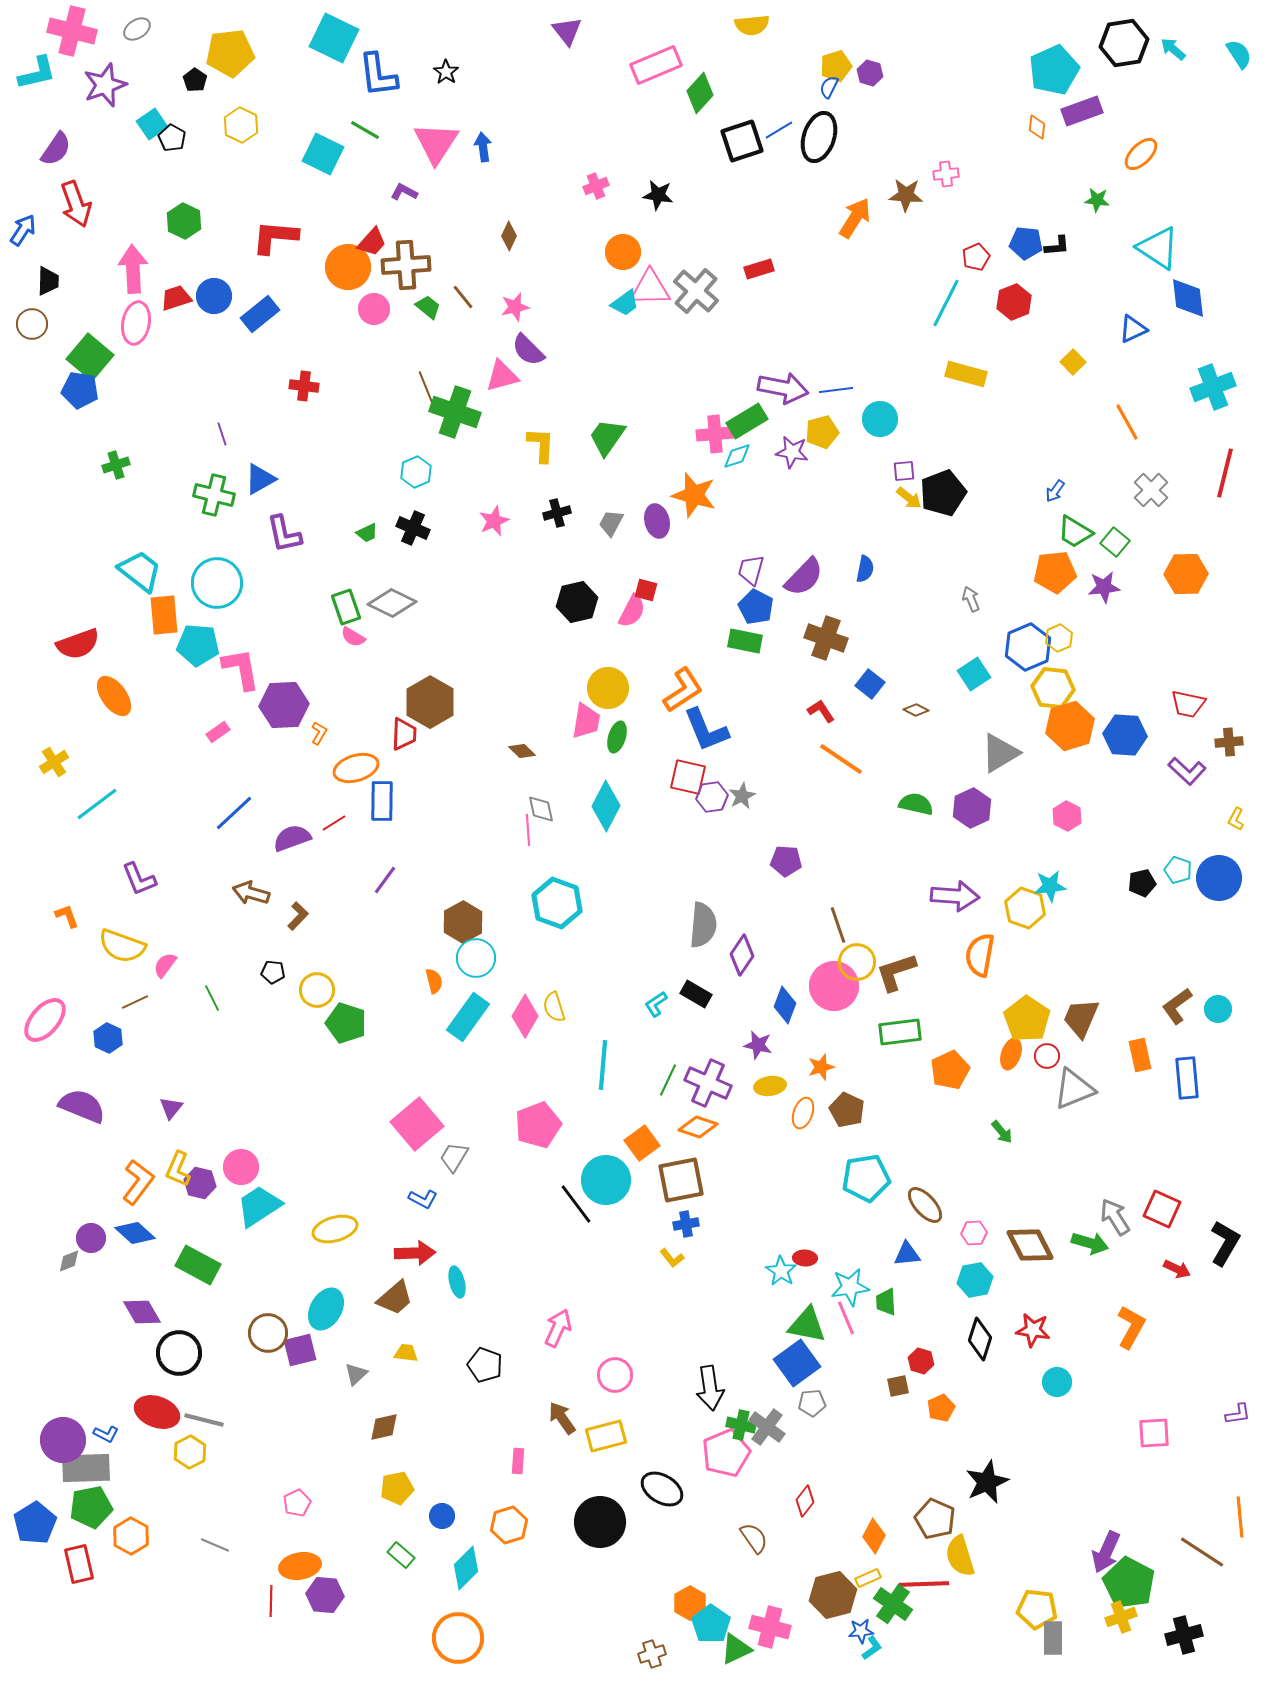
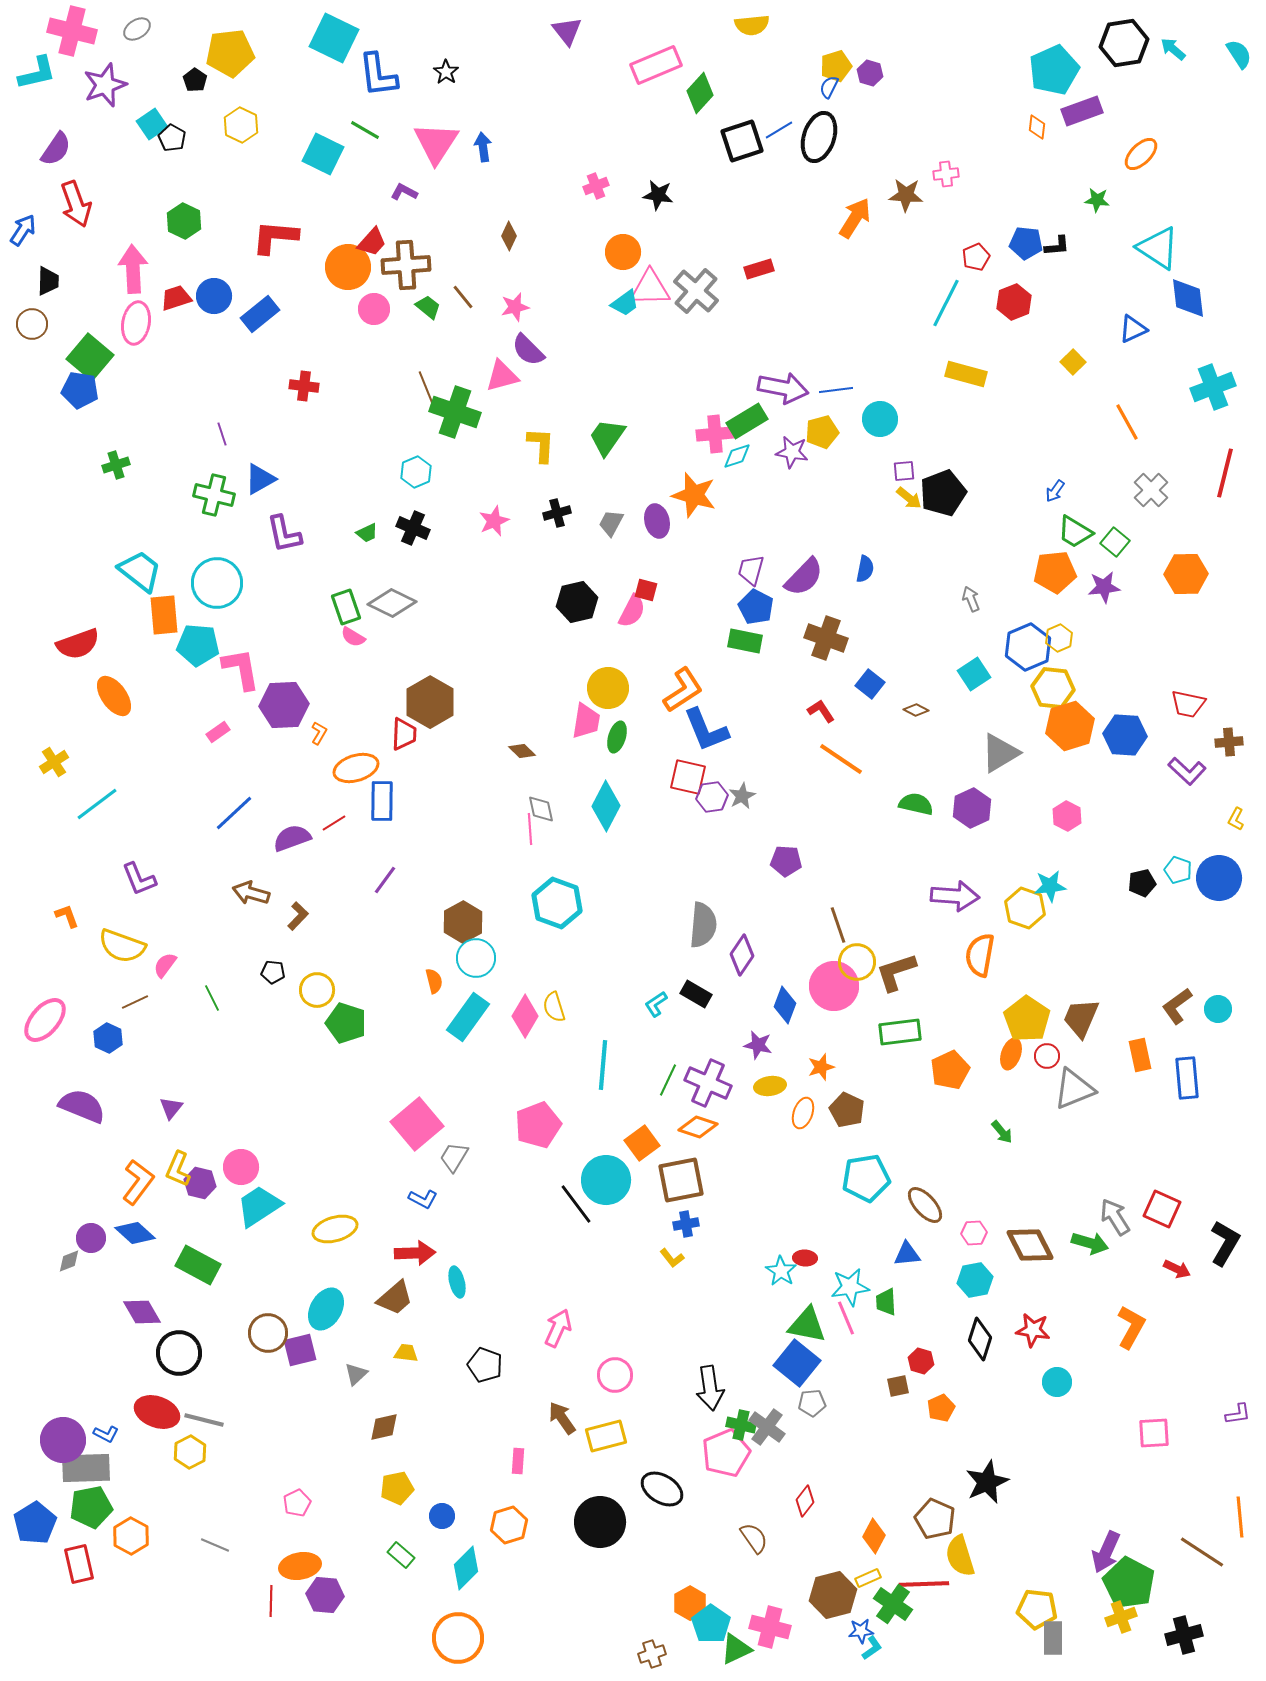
pink line at (528, 830): moved 2 px right, 1 px up
blue square at (797, 1363): rotated 15 degrees counterclockwise
